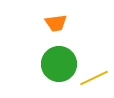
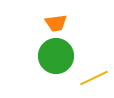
green circle: moved 3 px left, 8 px up
